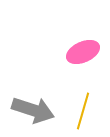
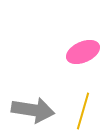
gray arrow: rotated 9 degrees counterclockwise
